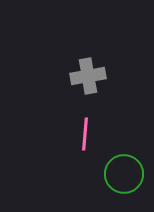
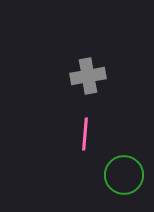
green circle: moved 1 px down
